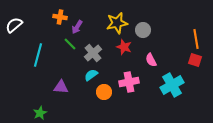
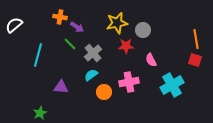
purple arrow: rotated 88 degrees counterclockwise
red star: moved 2 px right, 1 px up; rotated 21 degrees counterclockwise
